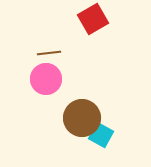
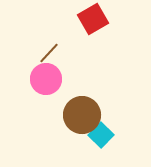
brown line: rotated 40 degrees counterclockwise
brown circle: moved 3 px up
cyan square: rotated 15 degrees clockwise
